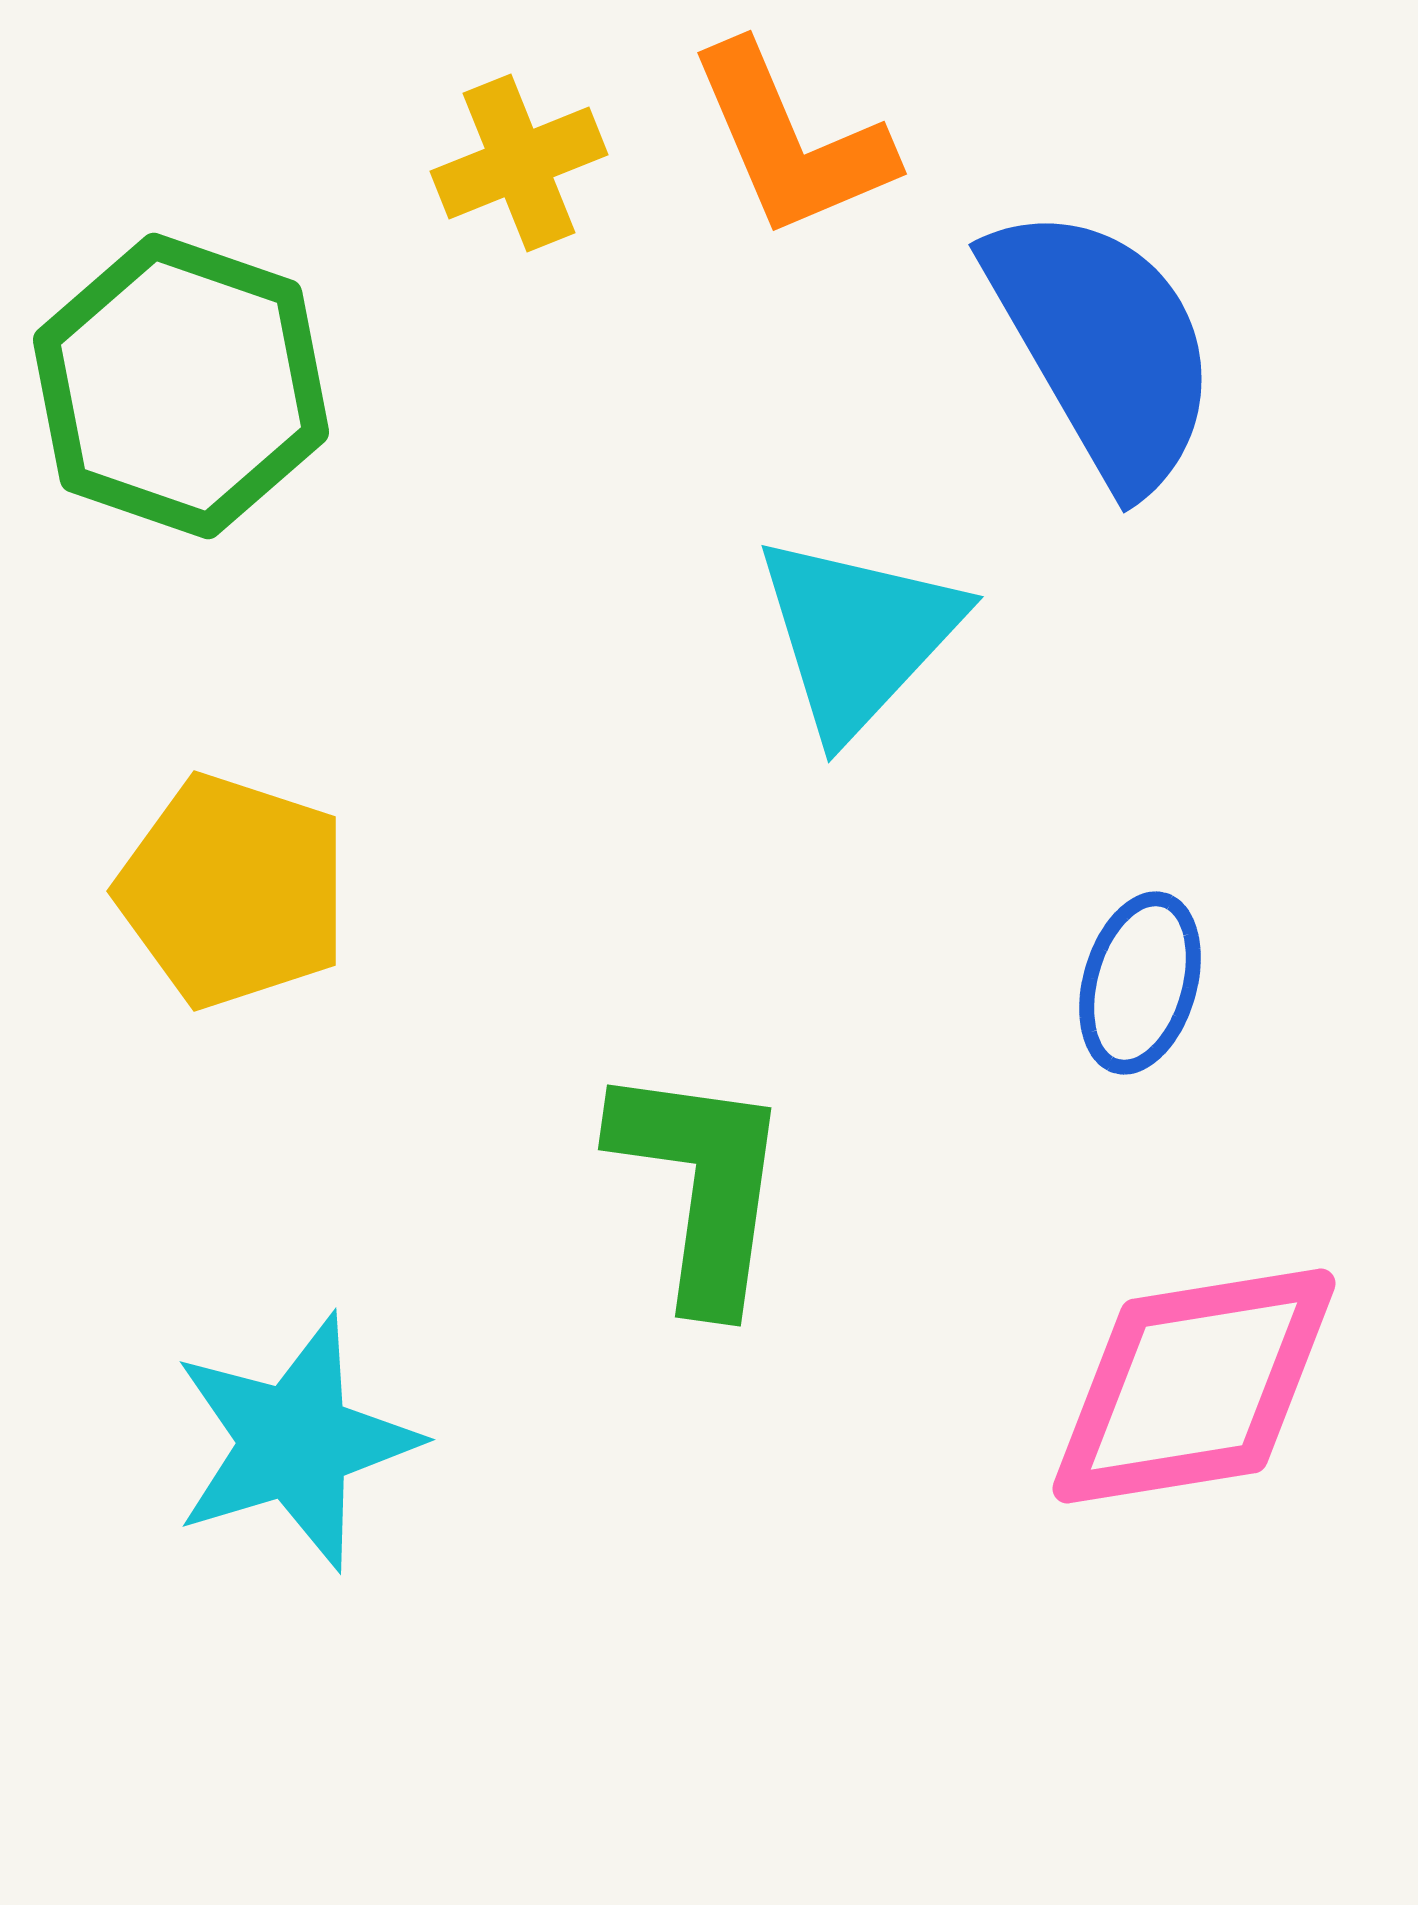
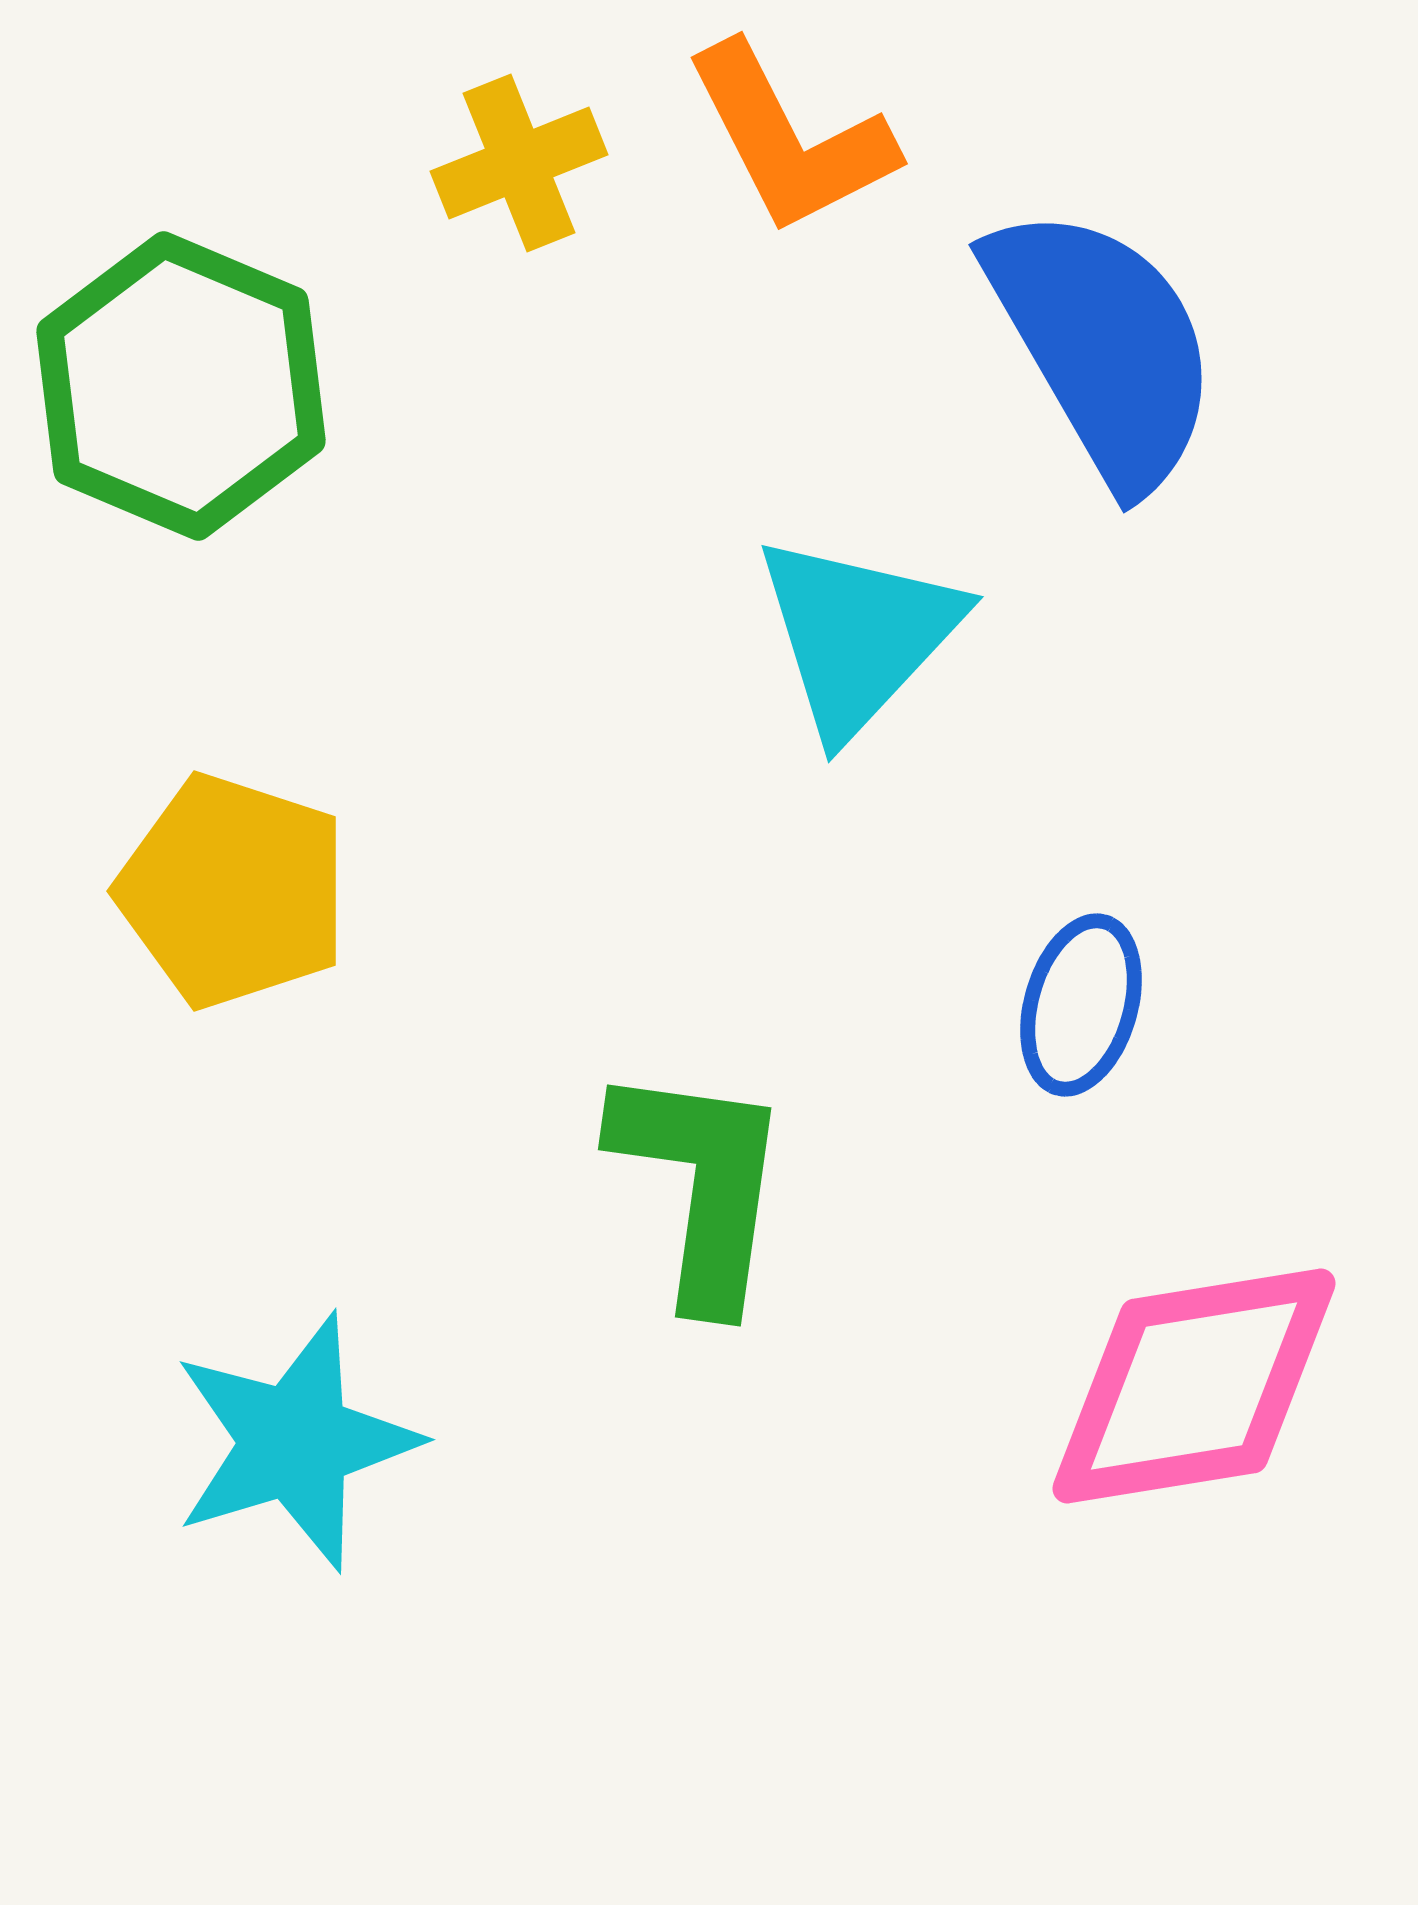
orange L-shape: moved 1 px left, 2 px up; rotated 4 degrees counterclockwise
green hexagon: rotated 4 degrees clockwise
blue ellipse: moved 59 px left, 22 px down
